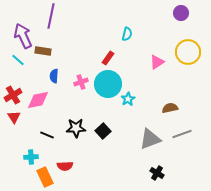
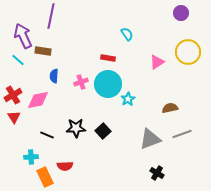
cyan semicircle: rotated 48 degrees counterclockwise
red rectangle: rotated 64 degrees clockwise
